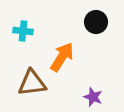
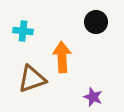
orange arrow: rotated 36 degrees counterclockwise
brown triangle: moved 4 px up; rotated 12 degrees counterclockwise
